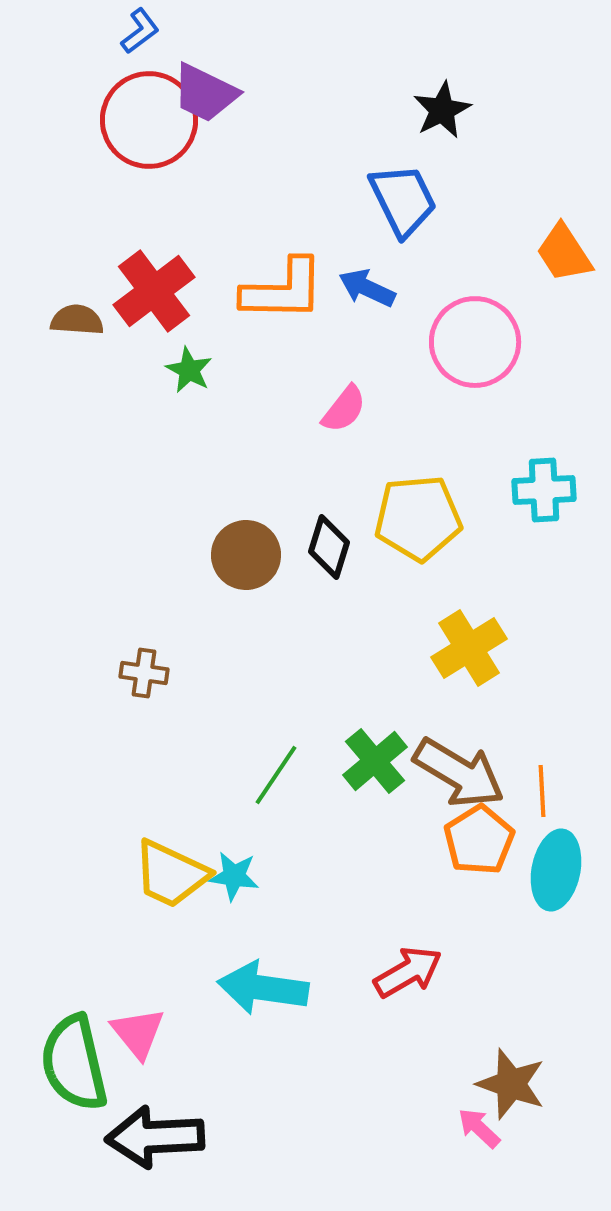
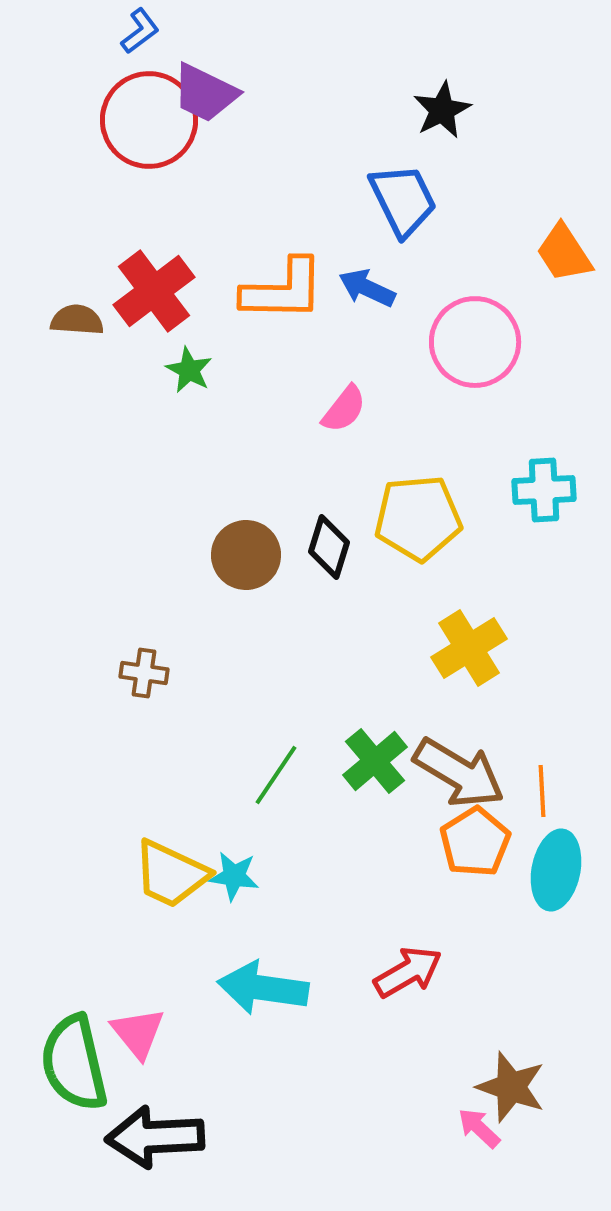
orange pentagon: moved 4 px left, 2 px down
brown star: moved 3 px down
